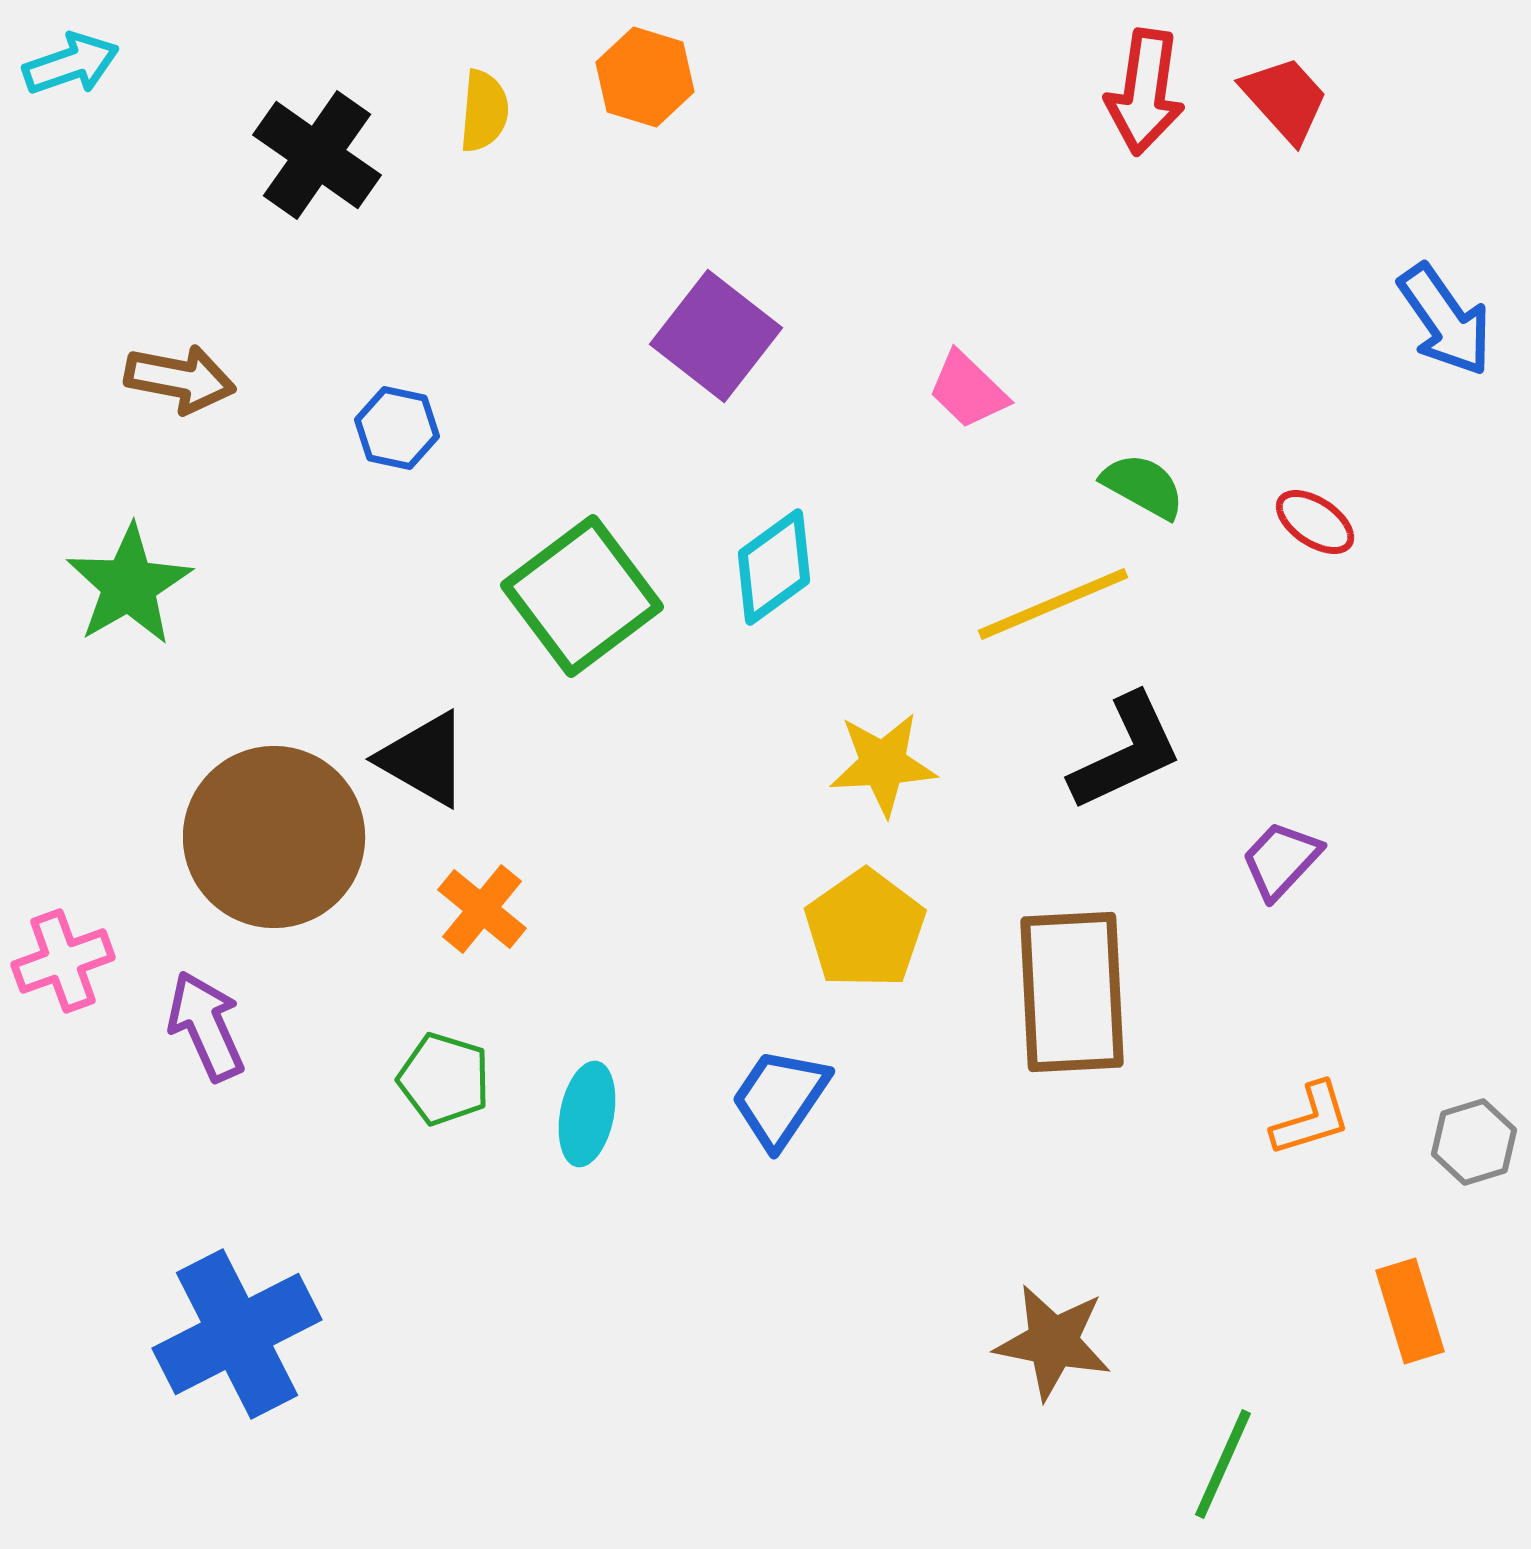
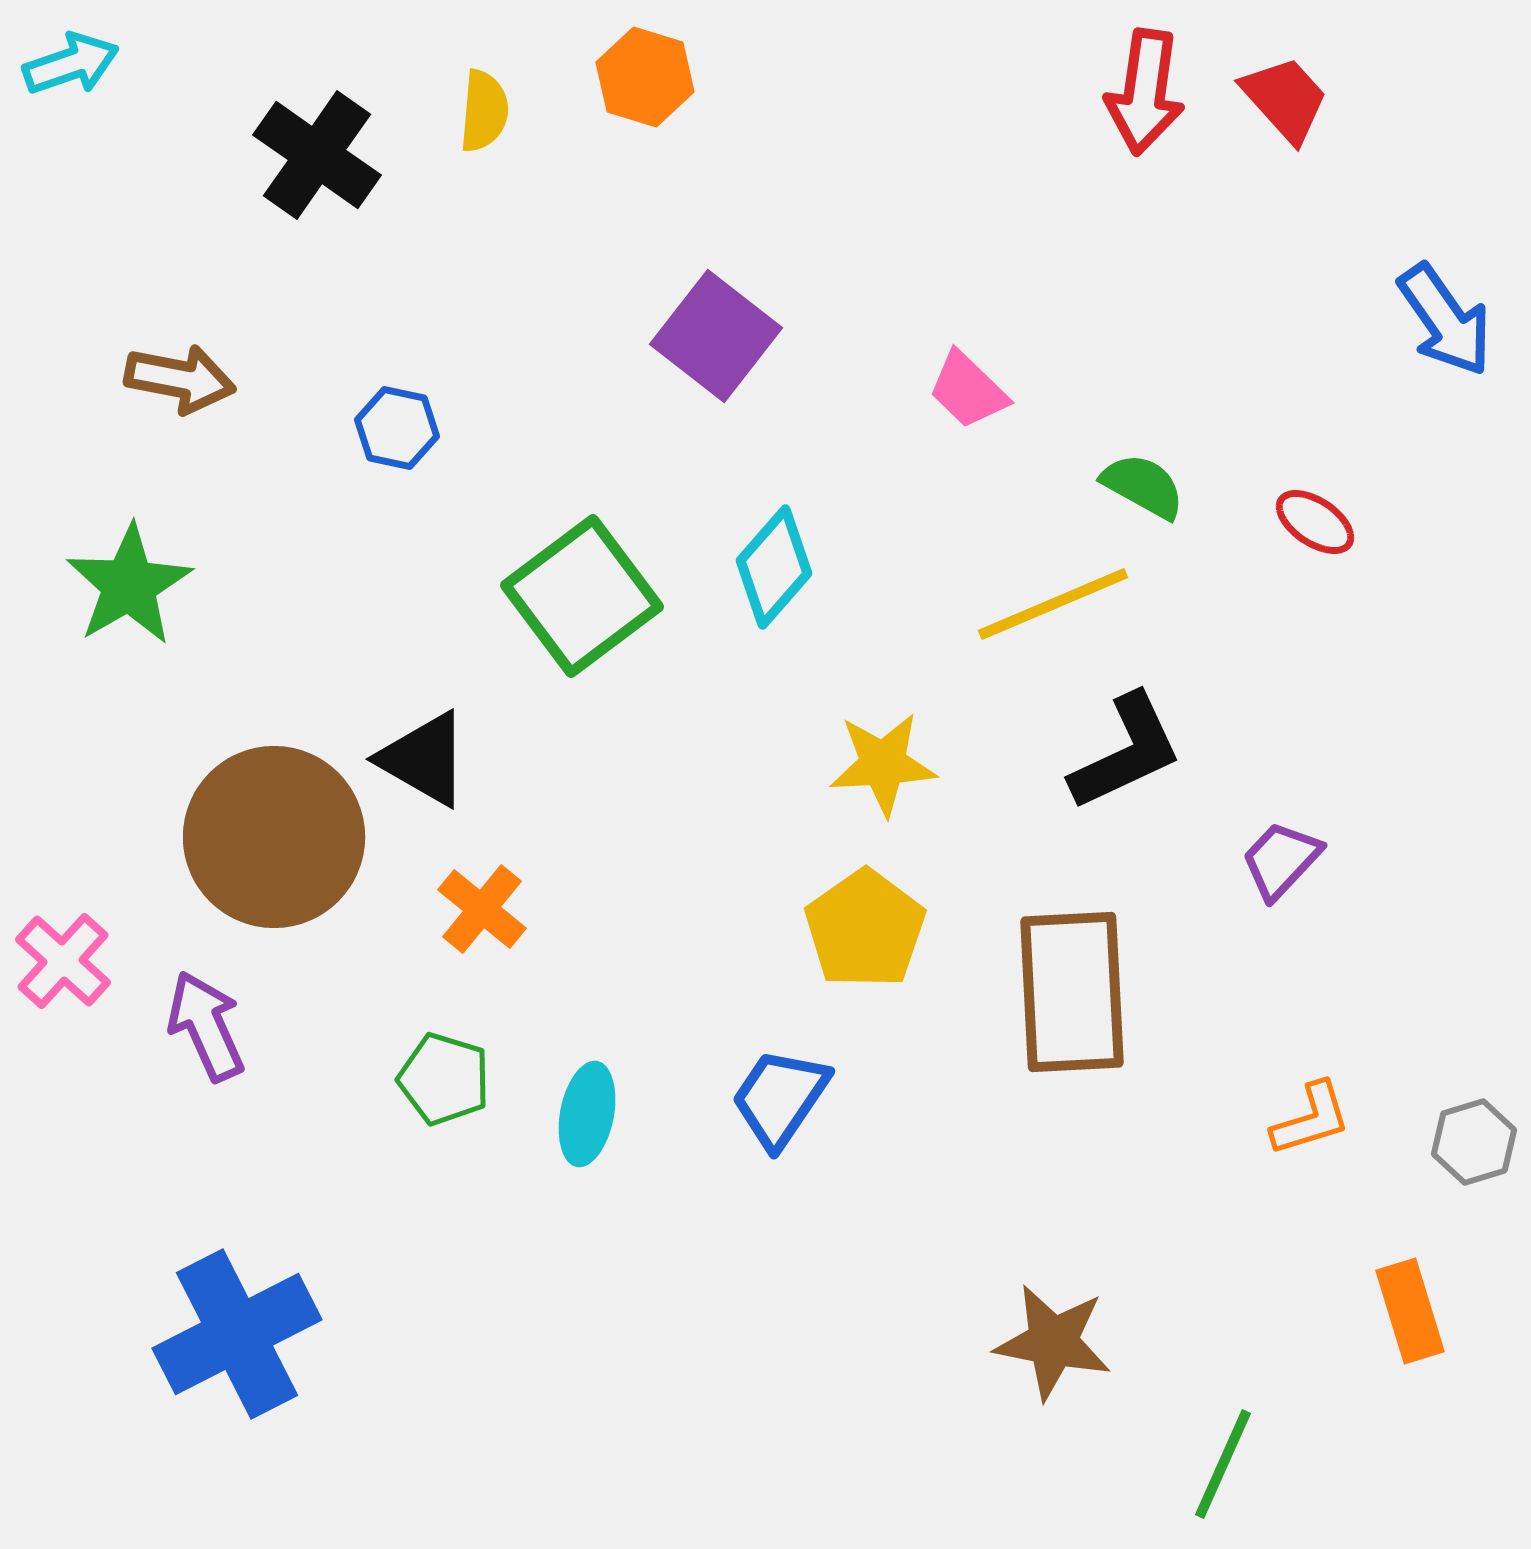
cyan diamond: rotated 13 degrees counterclockwise
pink cross: rotated 28 degrees counterclockwise
